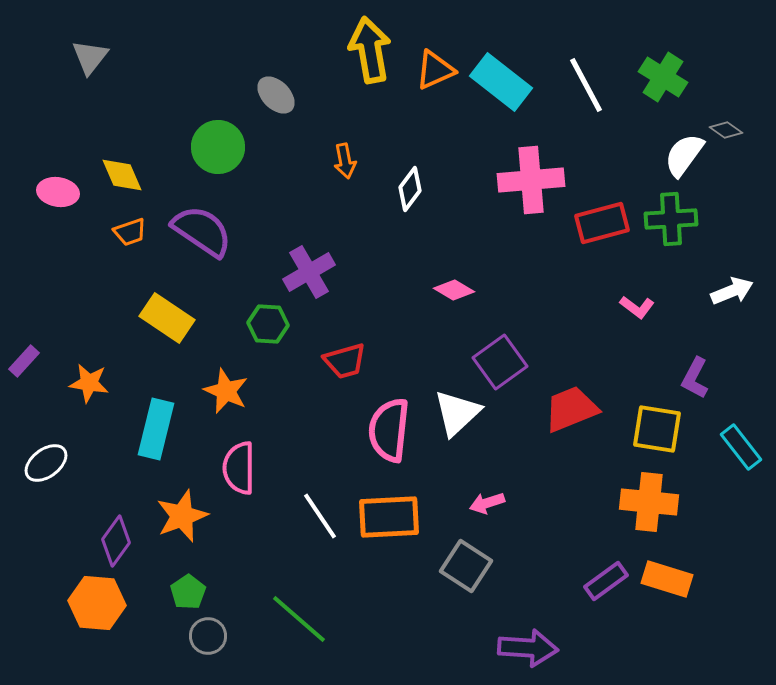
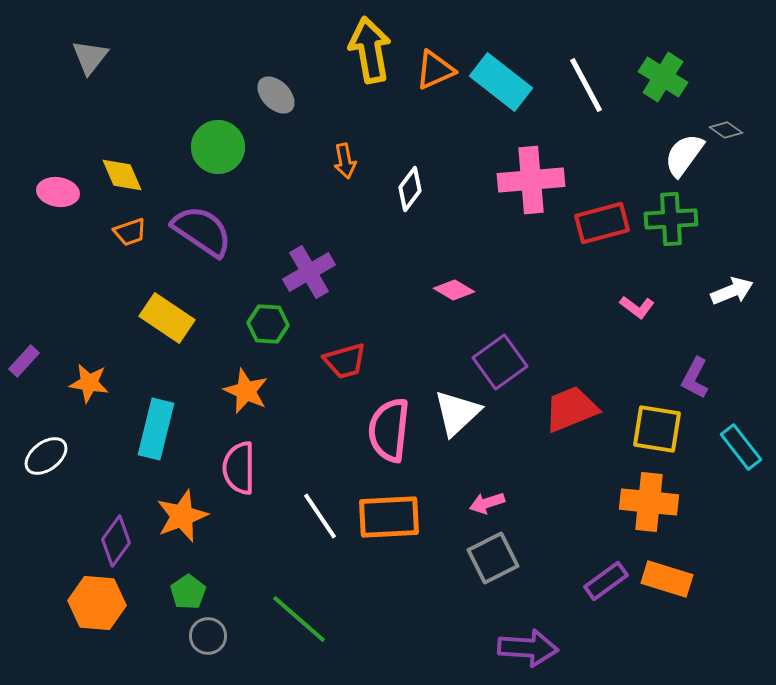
orange star at (226, 391): moved 20 px right
white ellipse at (46, 463): moved 7 px up
gray square at (466, 566): moved 27 px right, 8 px up; rotated 30 degrees clockwise
